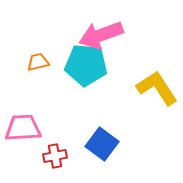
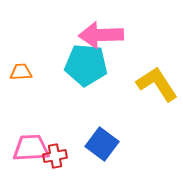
pink arrow: rotated 18 degrees clockwise
orange trapezoid: moved 17 px left, 10 px down; rotated 10 degrees clockwise
yellow L-shape: moved 4 px up
pink trapezoid: moved 8 px right, 20 px down
